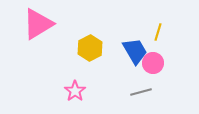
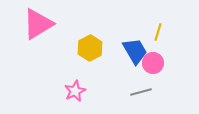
pink star: rotated 10 degrees clockwise
